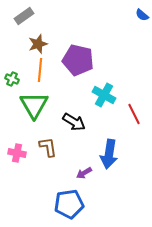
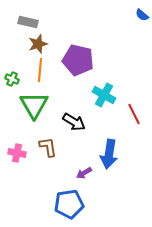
gray rectangle: moved 4 px right, 6 px down; rotated 48 degrees clockwise
